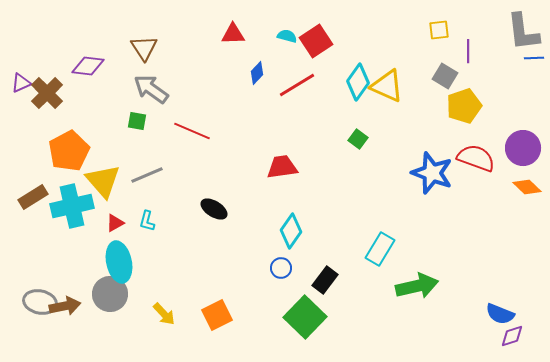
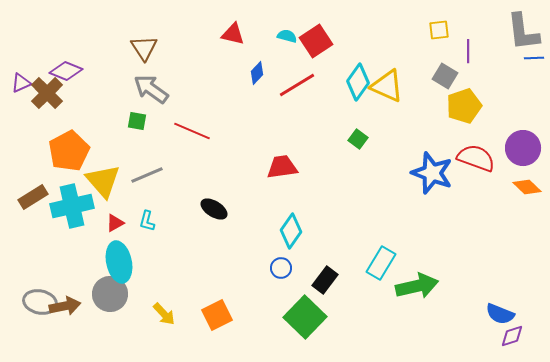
red triangle at (233, 34): rotated 15 degrees clockwise
purple diamond at (88, 66): moved 22 px left, 5 px down; rotated 16 degrees clockwise
cyan rectangle at (380, 249): moved 1 px right, 14 px down
